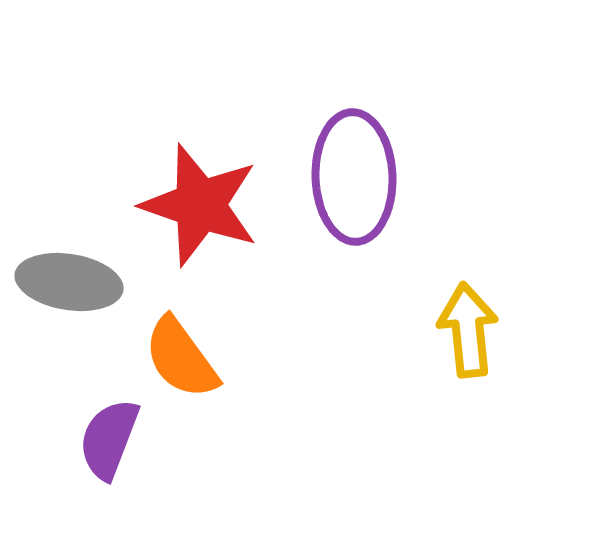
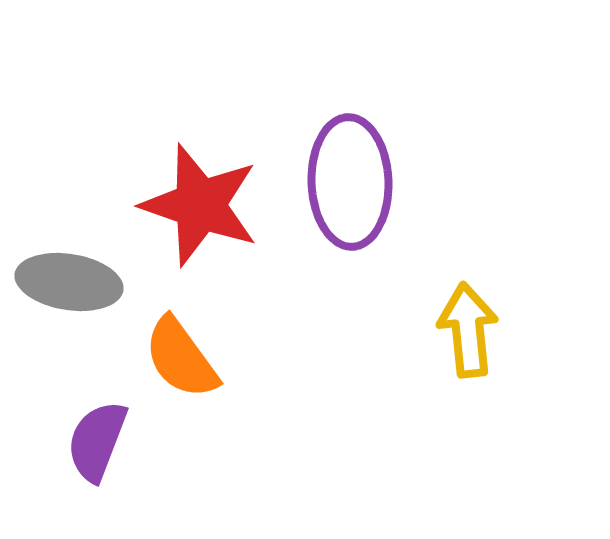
purple ellipse: moved 4 px left, 5 px down
purple semicircle: moved 12 px left, 2 px down
